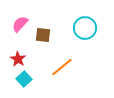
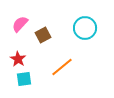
brown square: rotated 35 degrees counterclockwise
cyan square: rotated 35 degrees clockwise
